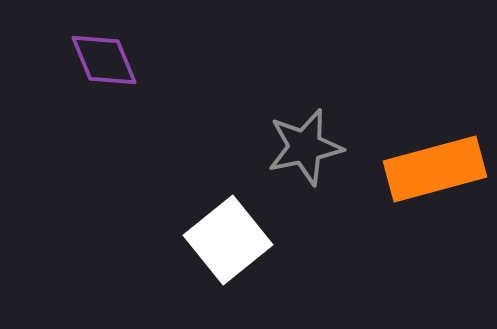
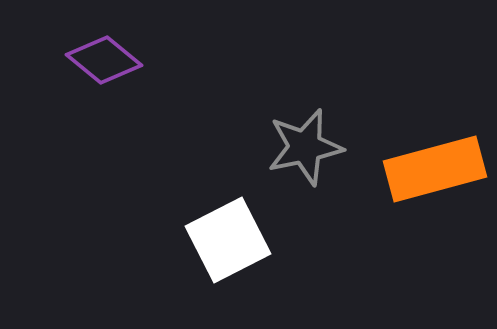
purple diamond: rotated 28 degrees counterclockwise
white square: rotated 12 degrees clockwise
